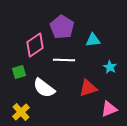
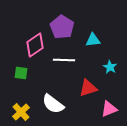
green square: moved 2 px right, 1 px down; rotated 24 degrees clockwise
white semicircle: moved 9 px right, 16 px down
